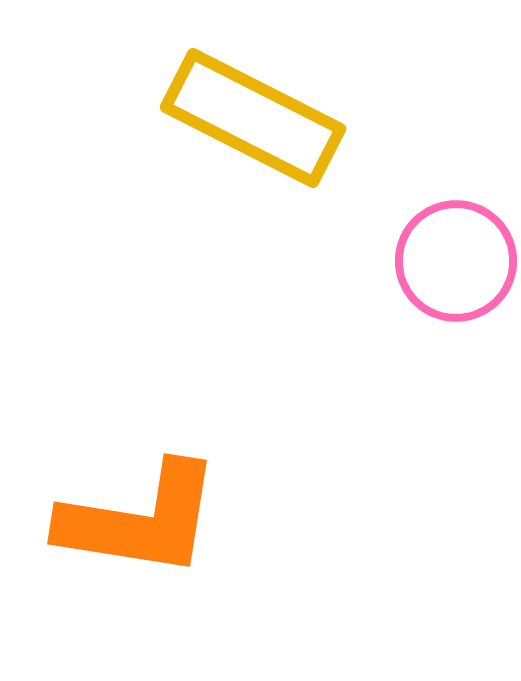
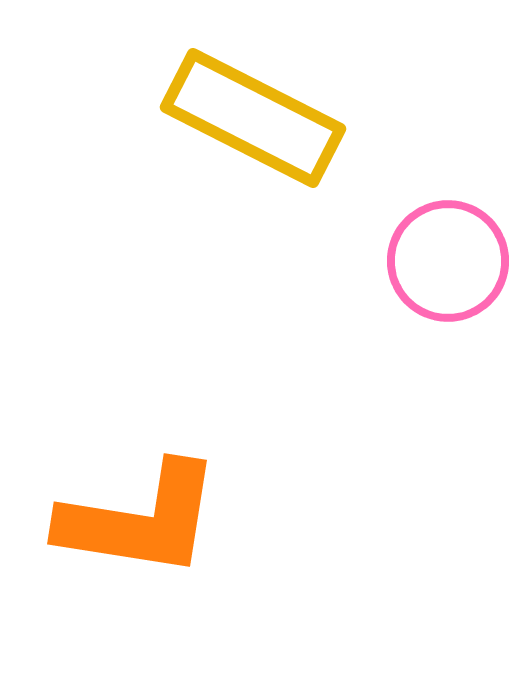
pink circle: moved 8 px left
